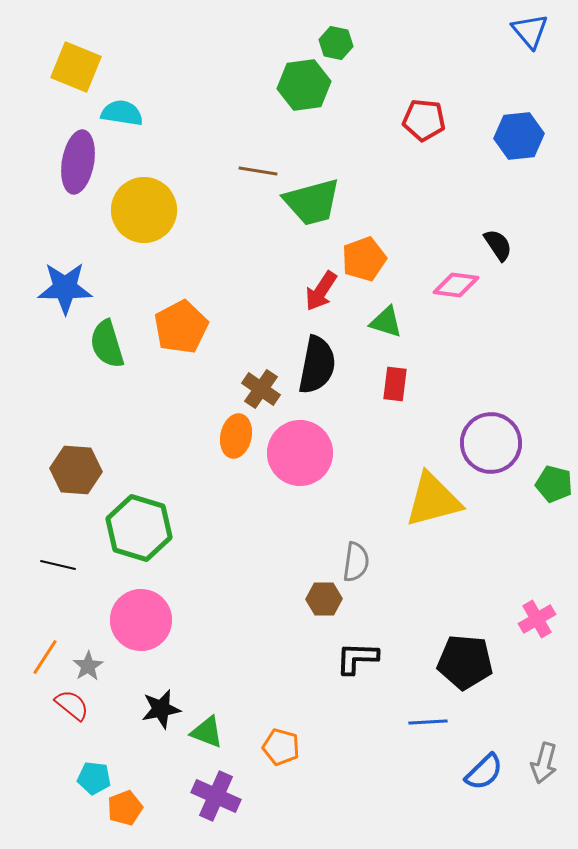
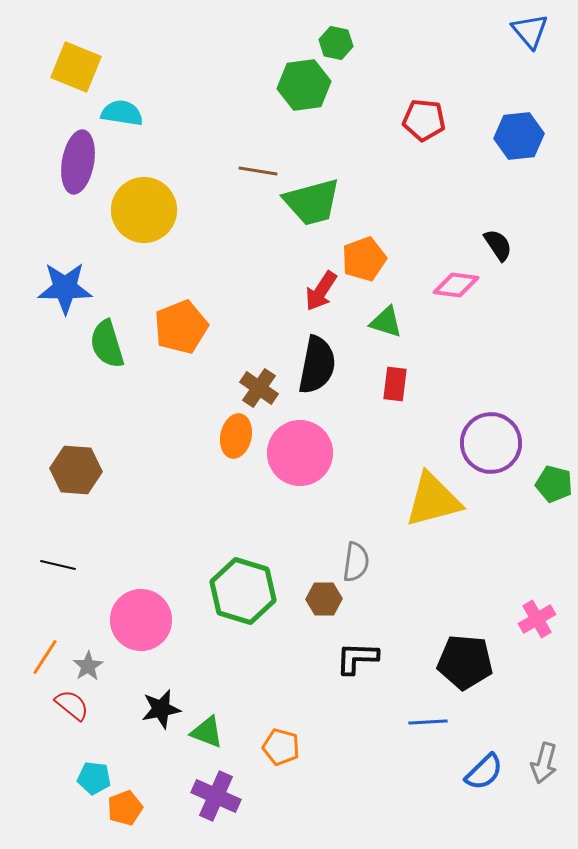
orange pentagon at (181, 327): rotated 6 degrees clockwise
brown cross at (261, 389): moved 2 px left, 1 px up
green hexagon at (139, 528): moved 104 px right, 63 px down
